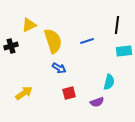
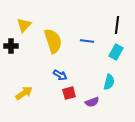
yellow triangle: moved 5 px left; rotated 21 degrees counterclockwise
blue line: rotated 24 degrees clockwise
black cross: rotated 16 degrees clockwise
cyan rectangle: moved 8 px left, 1 px down; rotated 56 degrees counterclockwise
blue arrow: moved 1 px right, 7 px down
purple semicircle: moved 5 px left
